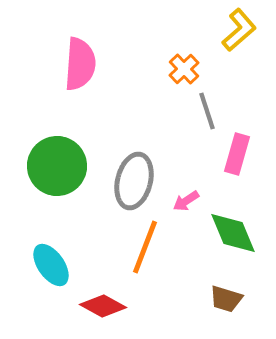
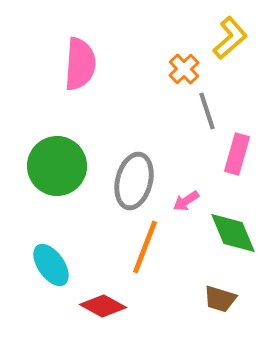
yellow L-shape: moved 9 px left, 8 px down
brown trapezoid: moved 6 px left
